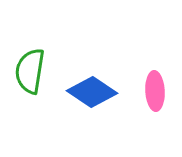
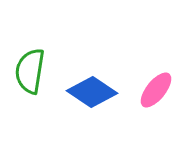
pink ellipse: moved 1 px right, 1 px up; rotated 42 degrees clockwise
